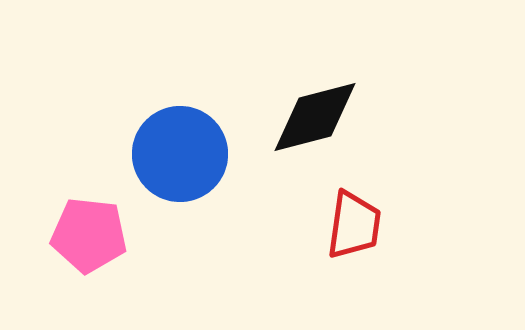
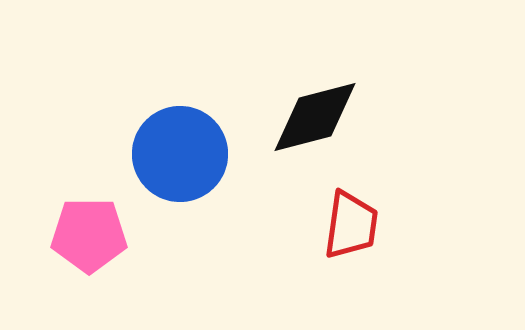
red trapezoid: moved 3 px left
pink pentagon: rotated 6 degrees counterclockwise
